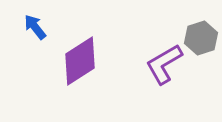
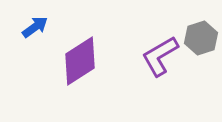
blue arrow: rotated 92 degrees clockwise
purple L-shape: moved 4 px left, 8 px up
